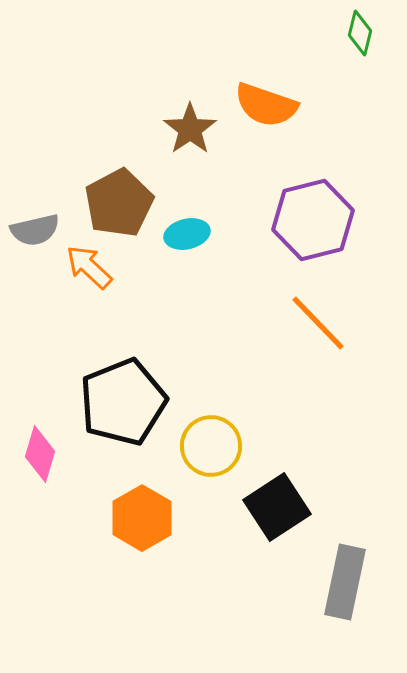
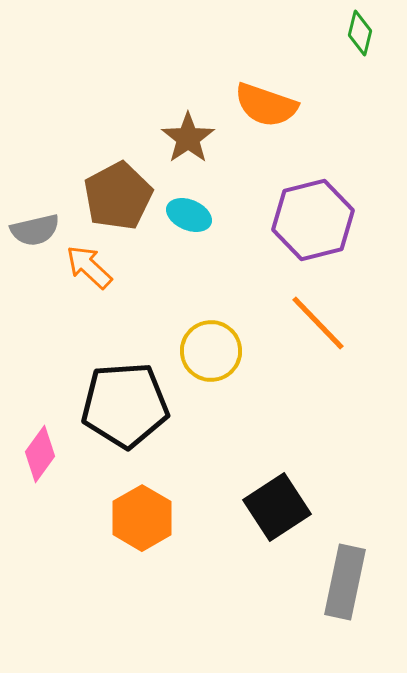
brown star: moved 2 px left, 9 px down
brown pentagon: moved 1 px left, 7 px up
cyan ellipse: moved 2 px right, 19 px up; rotated 36 degrees clockwise
black pentagon: moved 2 px right, 3 px down; rotated 18 degrees clockwise
yellow circle: moved 95 px up
pink diamond: rotated 20 degrees clockwise
